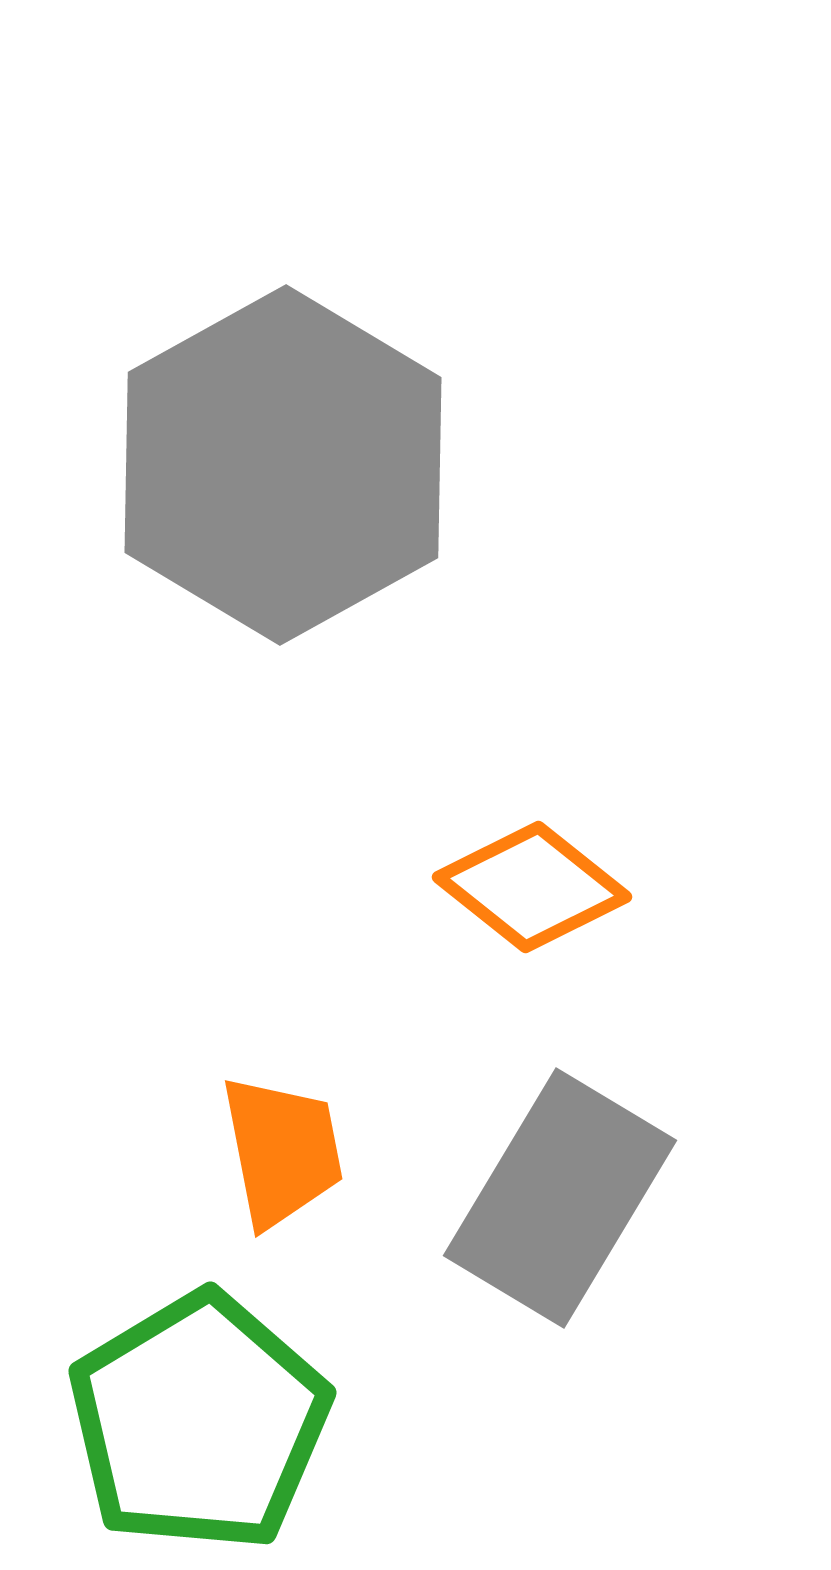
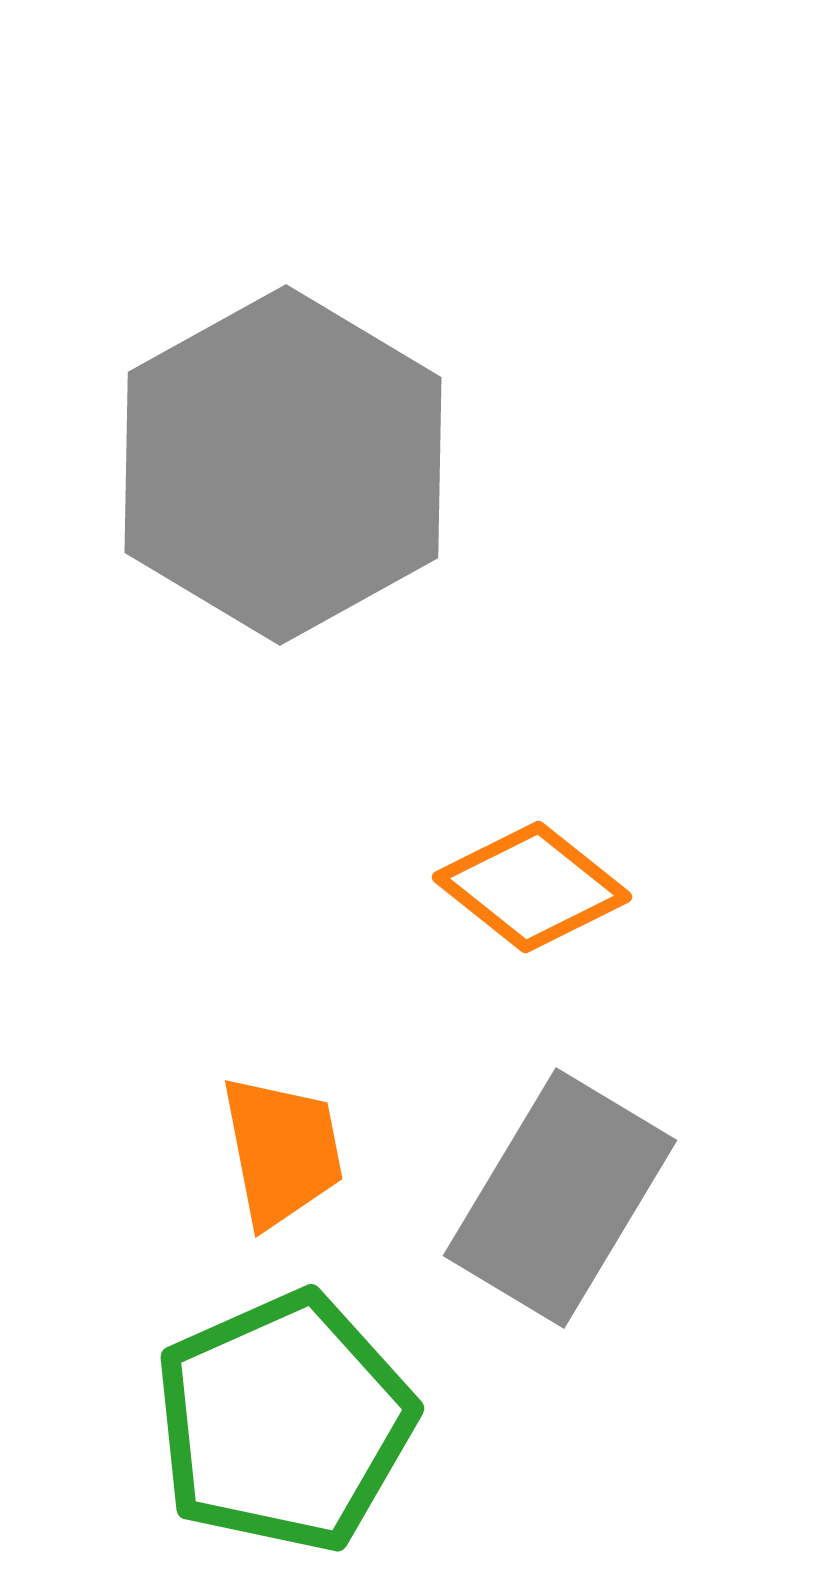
green pentagon: moved 85 px right; rotated 7 degrees clockwise
